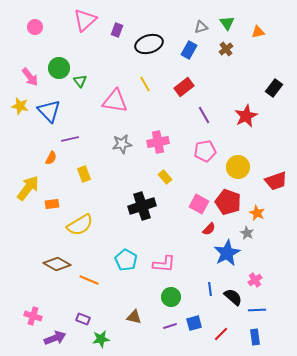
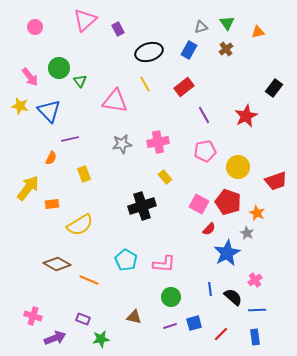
purple rectangle at (117, 30): moved 1 px right, 1 px up; rotated 48 degrees counterclockwise
black ellipse at (149, 44): moved 8 px down
